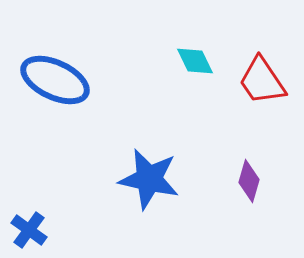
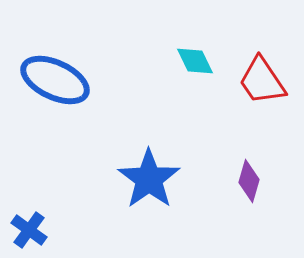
blue star: rotated 24 degrees clockwise
